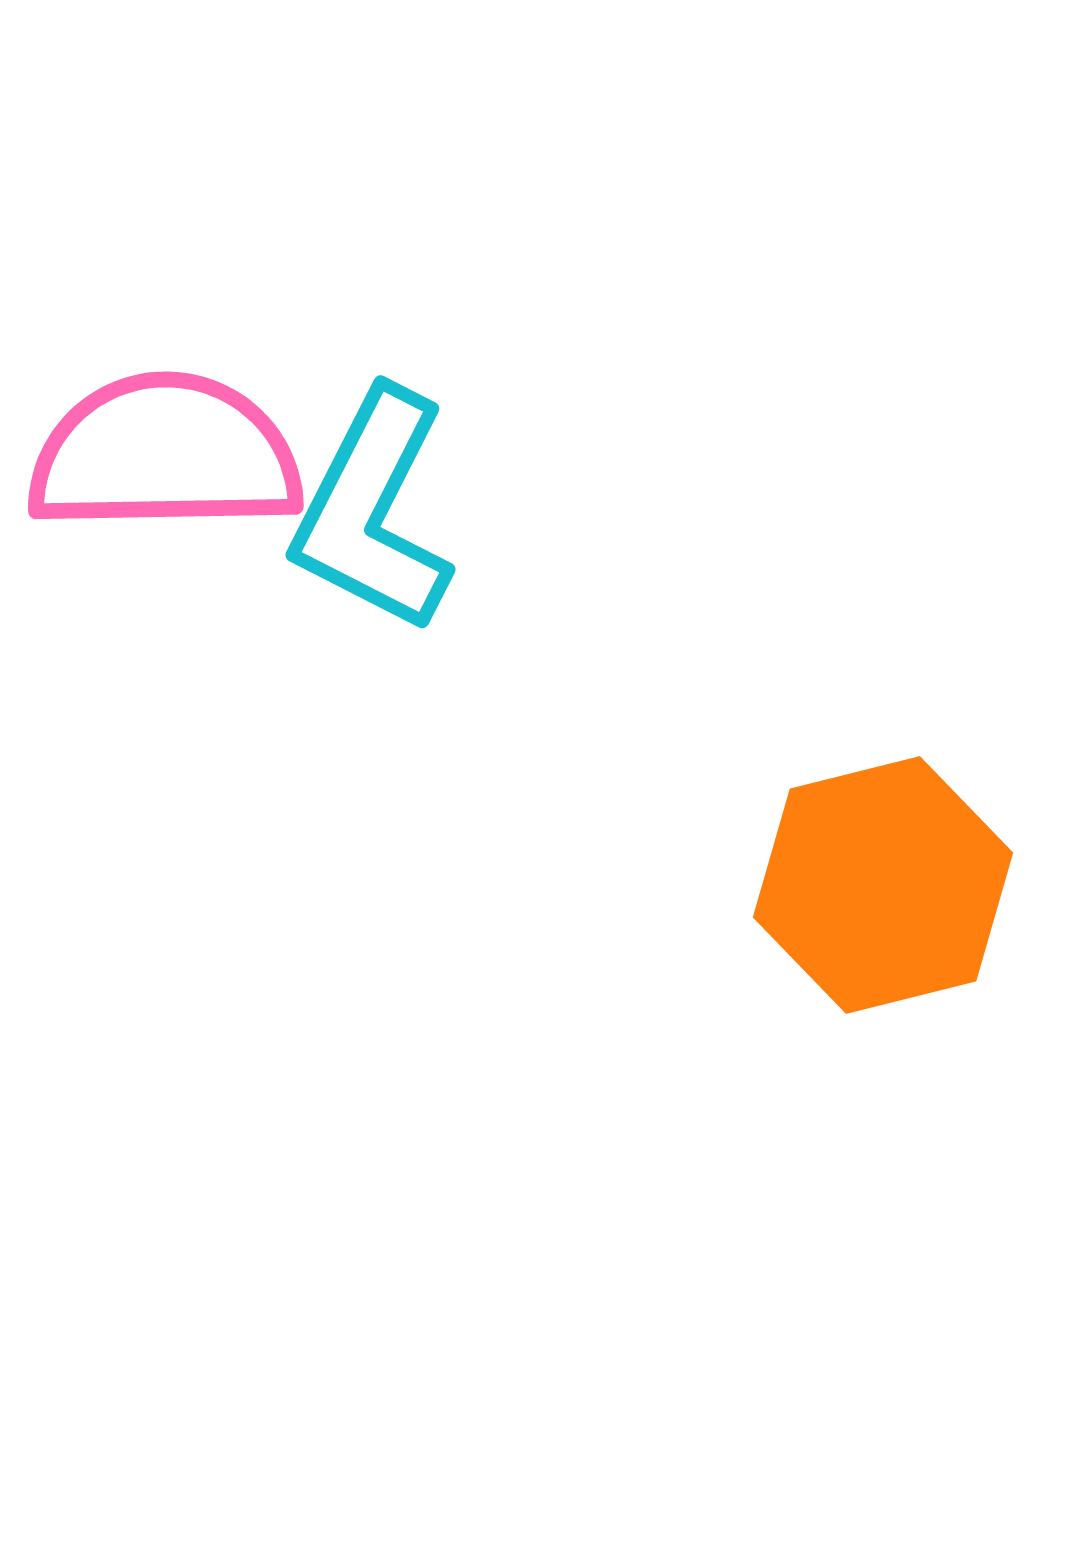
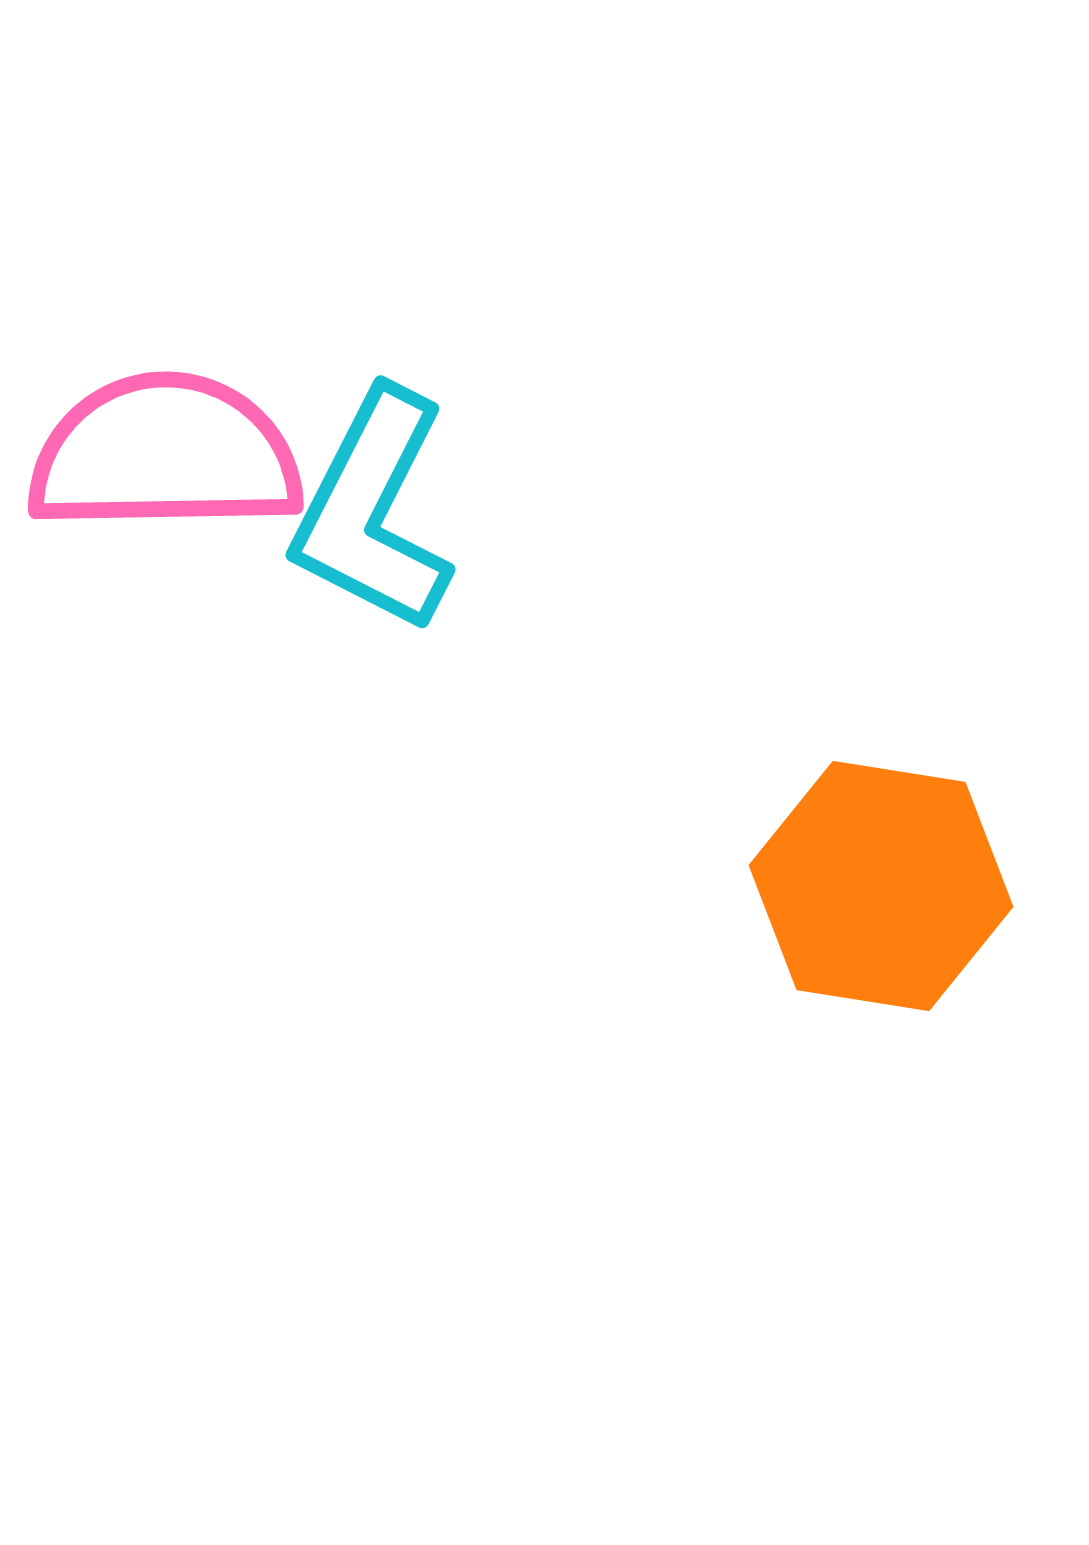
orange hexagon: moved 2 px left, 1 px down; rotated 23 degrees clockwise
